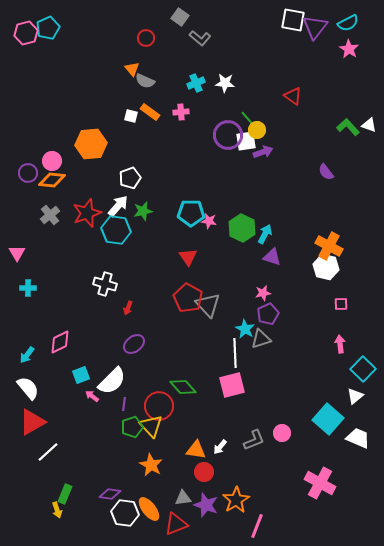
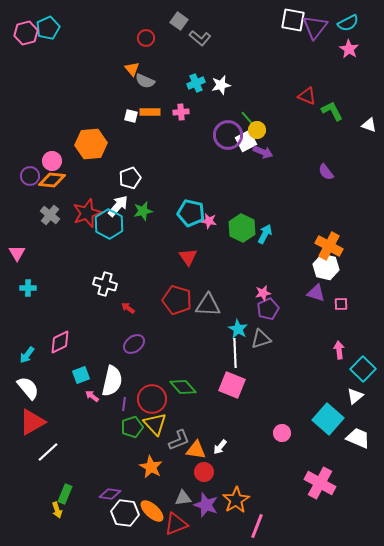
gray square at (180, 17): moved 1 px left, 4 px down
white star at (225, 83): moved 4 px left, 2 px down; rotated 18 degrees counterclockwise
red triangle at (293, 96): moved 14 px right; rotated 12 degrees counterclockwise
orange rectangle at (150, 112): rotated 36 degrees counterclockwise
green L-shape at (348, 127): moved 16 px left, 16 px up; rotated 15 degrees clockwise
white square at (246, 141): rotated 20 degrees counterclockwise
purple arrow at (263, 152): rotated 42 degrees clockwise
purple circle at (28, 173): moved 2 px right, 3 px down
cyan pentagon at (191, 213): rotated 12 degrees clockwise
gray cross at (50, 215): rotated 12 degrees counterclockwise
cyan hexagon at (116, 230): moved 7 px left, 6 px up; rotated 20 degrees clockwise
purple triangle at (272, 257): moved 44 px right, 36 px down
red pentagon at (188, 298): moved 11 px left, 2 px down; rotated 12 degrees counterclockwise
gray triangle at (208, 305): rotated 44 degrees counterclockwise
red arrow at (128, 308): rotated 104 degrees clockwise
purple pentagon at (268, 314): moved 5 px up
cyan star at (245, 329): moved 7 px left
pink arrow at (340, 344): moved 1 px left, 6 px down
white semicircle at (112, 381): rotated 32 degrees counterclockwise
pink square at (232, 385): rotated 36 degrees clockwise
red circle at (159, 406): moved 7 px left, 7 px up
yellow triangle at (151, 426): moved 4 px right, 2 px up
gray L-shape at (254, 440): moved 75 px left
orange star at (151, 465): moved 2 px down
orange ellipse at (149, 509): moved 3 px right, 2 px down; rotated 10 degrees counterclockwise
